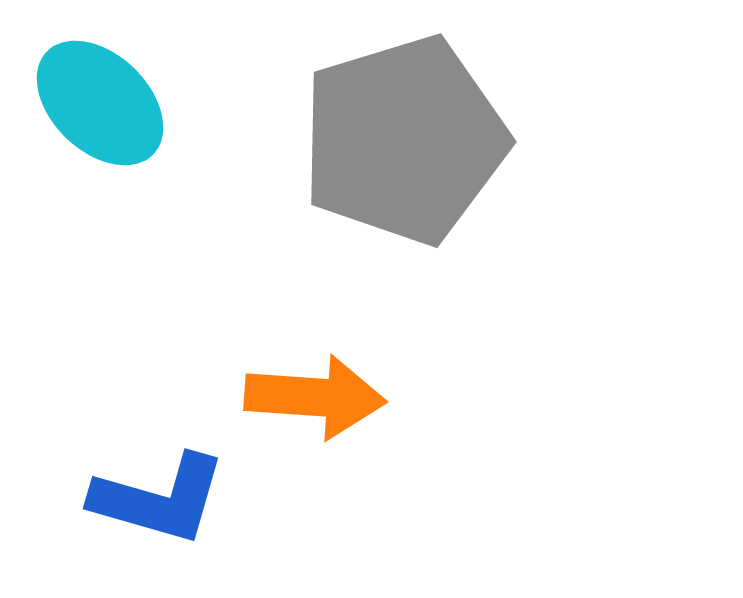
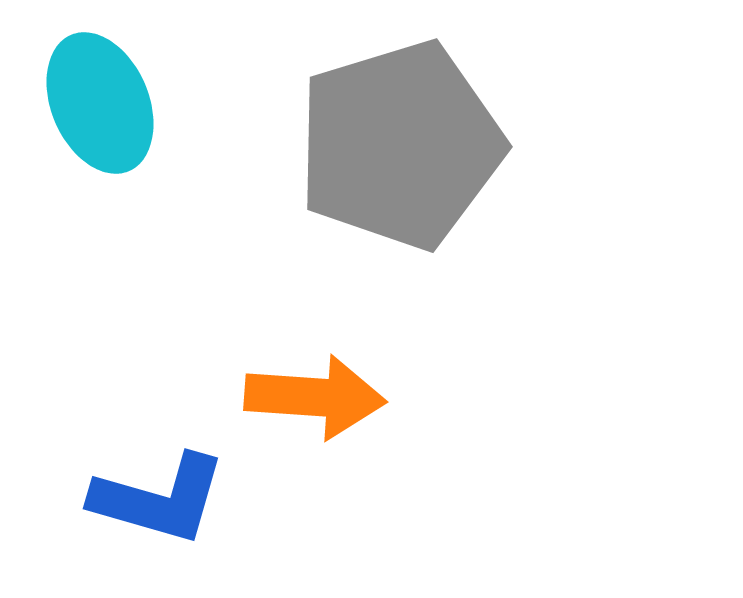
cyan ellipse: rotated 23 degrees clockwise
gray pentagon: moved 4 px left, 5 px down
